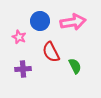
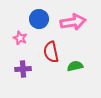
blue circle: moved 1 px left, 2 px up
pink star: moved 1 px right, 1 px down
red semicircle: rotated 15 degrees clockwise
green semicircle: rotated 77 degrees counterclockwise
